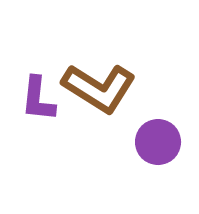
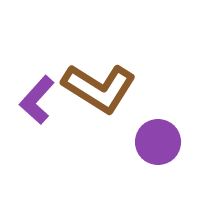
purple L-shape: moved 1 px left, 1 px down; rotated 36 degrees clockwise
